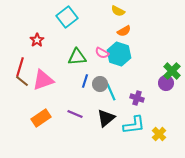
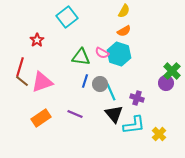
yellow semicircle: moved 6 px right; rotated 88 degrees counterclockwise
green triangle: moved 4 px right; rotated 12 degrees clockwise
pink triangle: moved 1 px left, 2 px down
black triangle: moved 8 px right, 4 px up; rotated 30 degrees counterclockwise
